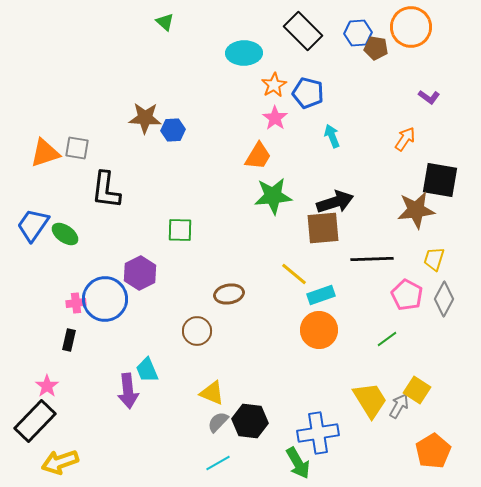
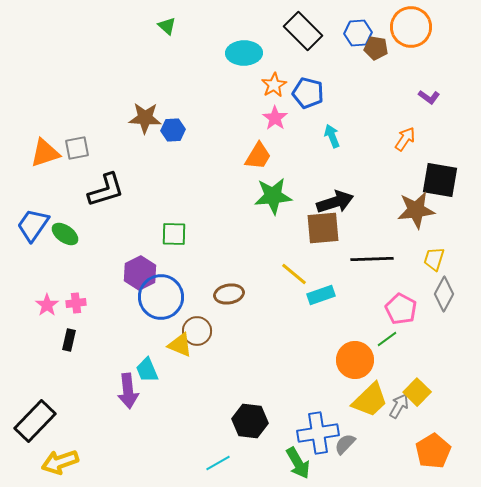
green triangle at (165, 22): moved 2 px right, 4 px down
gray square at (77, 148): rotated 20 degrees counterclockwise
black L-shape at (106, 190): rotated 114 degrees counterclockwise
green square at (180, 230): moved 6 px left, 4 px down
pink pentagon at (407, 295): moved 6 px left, 14 px down
blue circle at (105, 299): moved 56 px right, 2 px up
gray diamond at (444, 299): moved 5 px up
orange circle at (319, 330): moved 36 px right, 30 px down
pink star at (47, 386): moved 81 px up
yellow square at (417, 390): moved 2 px down; rotated 12 degrees clockwise
yellow triangle at (212, 393): moved 32 px left, 48 px up
yellow trapezoid at (370, 400): rotated 78 degrees clockwise
gray semicircle at (218, 422): moved 127 px right, 22 px down
